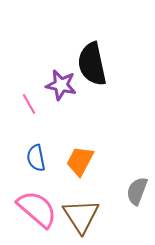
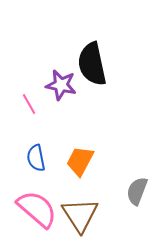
brown triangle: moved 1 px left, 1 px up
